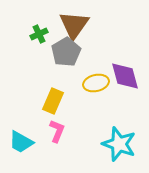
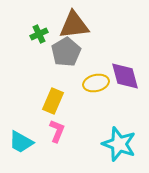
brown triangle: rotated 48 degrees clockwise
